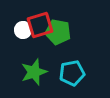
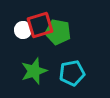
green star: moved 1 px up
